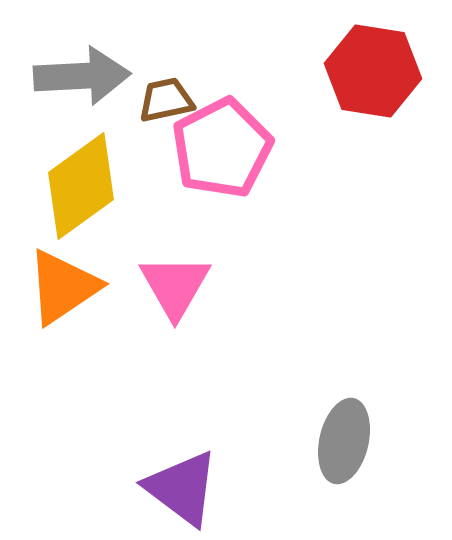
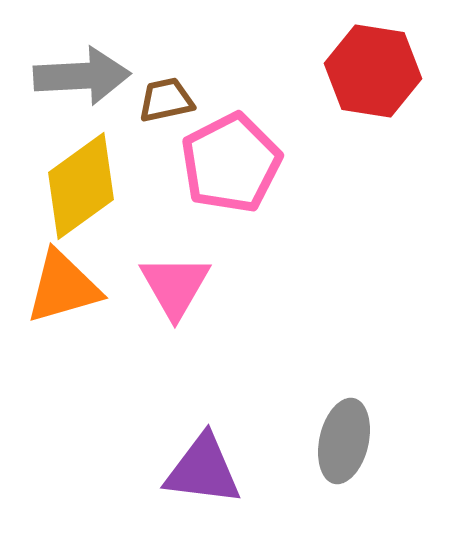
pink pentagon: moved 9 px right, 15 px down
orange triangle: rotated 18 degrees clockwise
purple triangle: moved 21 px right, 18 px up; rotated 30 degrees counterclockwise
